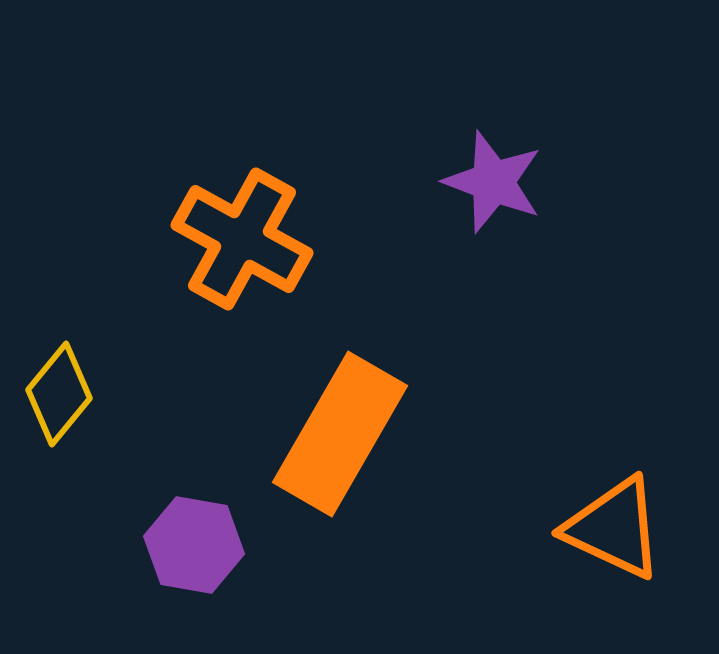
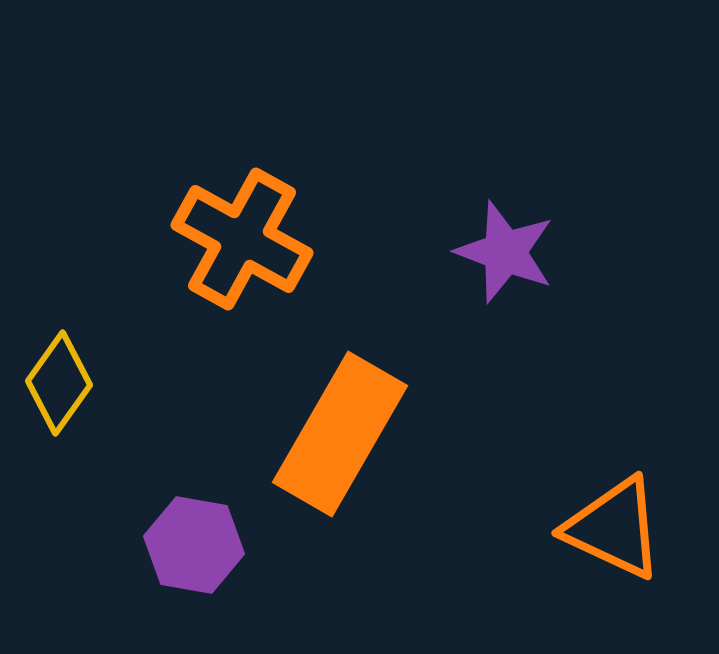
purple star: moved 12 px right, 70 px down
yellow diamond: moved 11 px up; rotated 4 degrees counterclockwise
